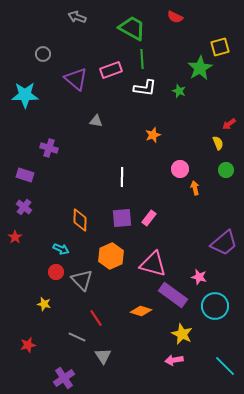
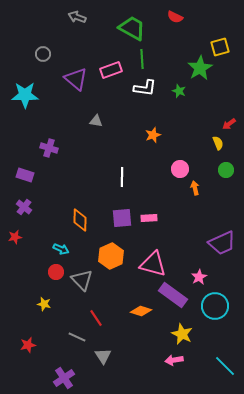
pink rectangle at (149, 218): rotated 49 degrees clockwise
red star at (15, 237): rotated 24 degrees clockwise
purple trapezoid at (224, 243): moved 2 px left; rotated 16 degrees clockwise
pink star at (199, 277): rotated 28 degrees clockwise
